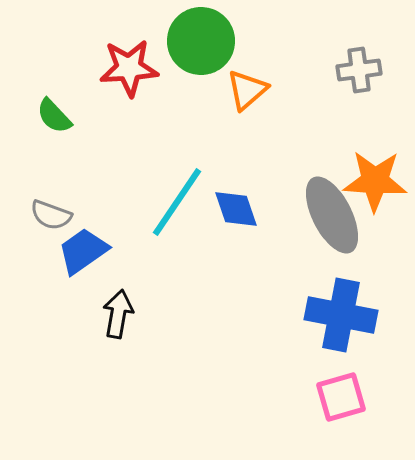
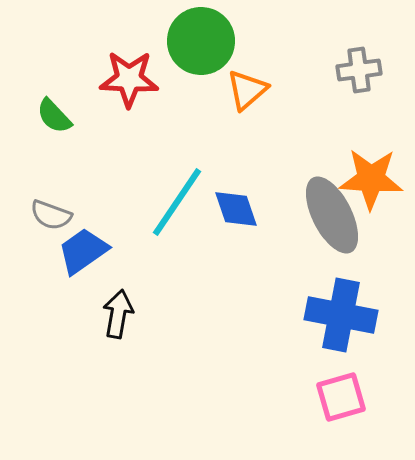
red star: moved 11 px down; rotated 6 degrees clockwise
orange star: moved 4 px left, 2 px up
